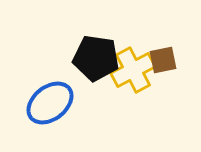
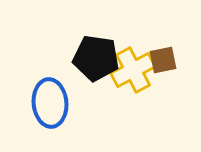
blue ellipse: rotated 57 degrees counterclockwise
